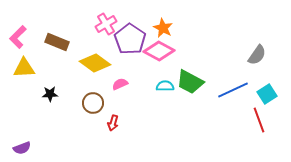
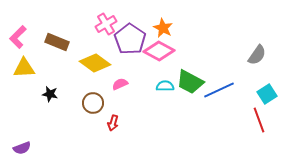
blue line: moved 14 px left
black star: rotated 14 degrees clockwise
